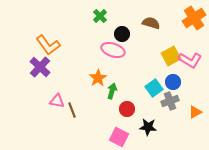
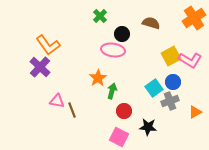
pink ellipse: rotated 10 degrees counterclockwise
red circle: moved 3 px left, 2 px down
